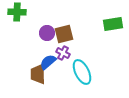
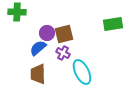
blue semicircle: moved 10 px left, 14 px up
